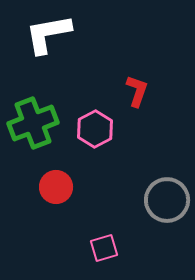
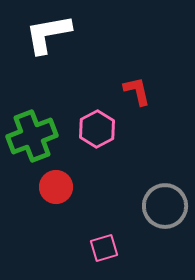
red L-shape: rotated 32 degrees counterclockwise
green cross: moved 1 px left, 13 px down
pink hexagon: moved 2 px right
gray circle: moved 2 px left, 6 px down
